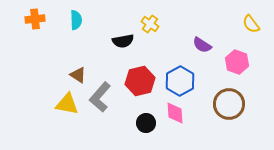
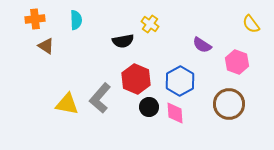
brown triangle: moved 32 px left, 29 px up
red hexagon: moved 4 px left, 2 px up; rotated 24 degrees counterclockwise
gray L-shape: moved 1 px down
black circle: moved 3 px right, 16 px up
